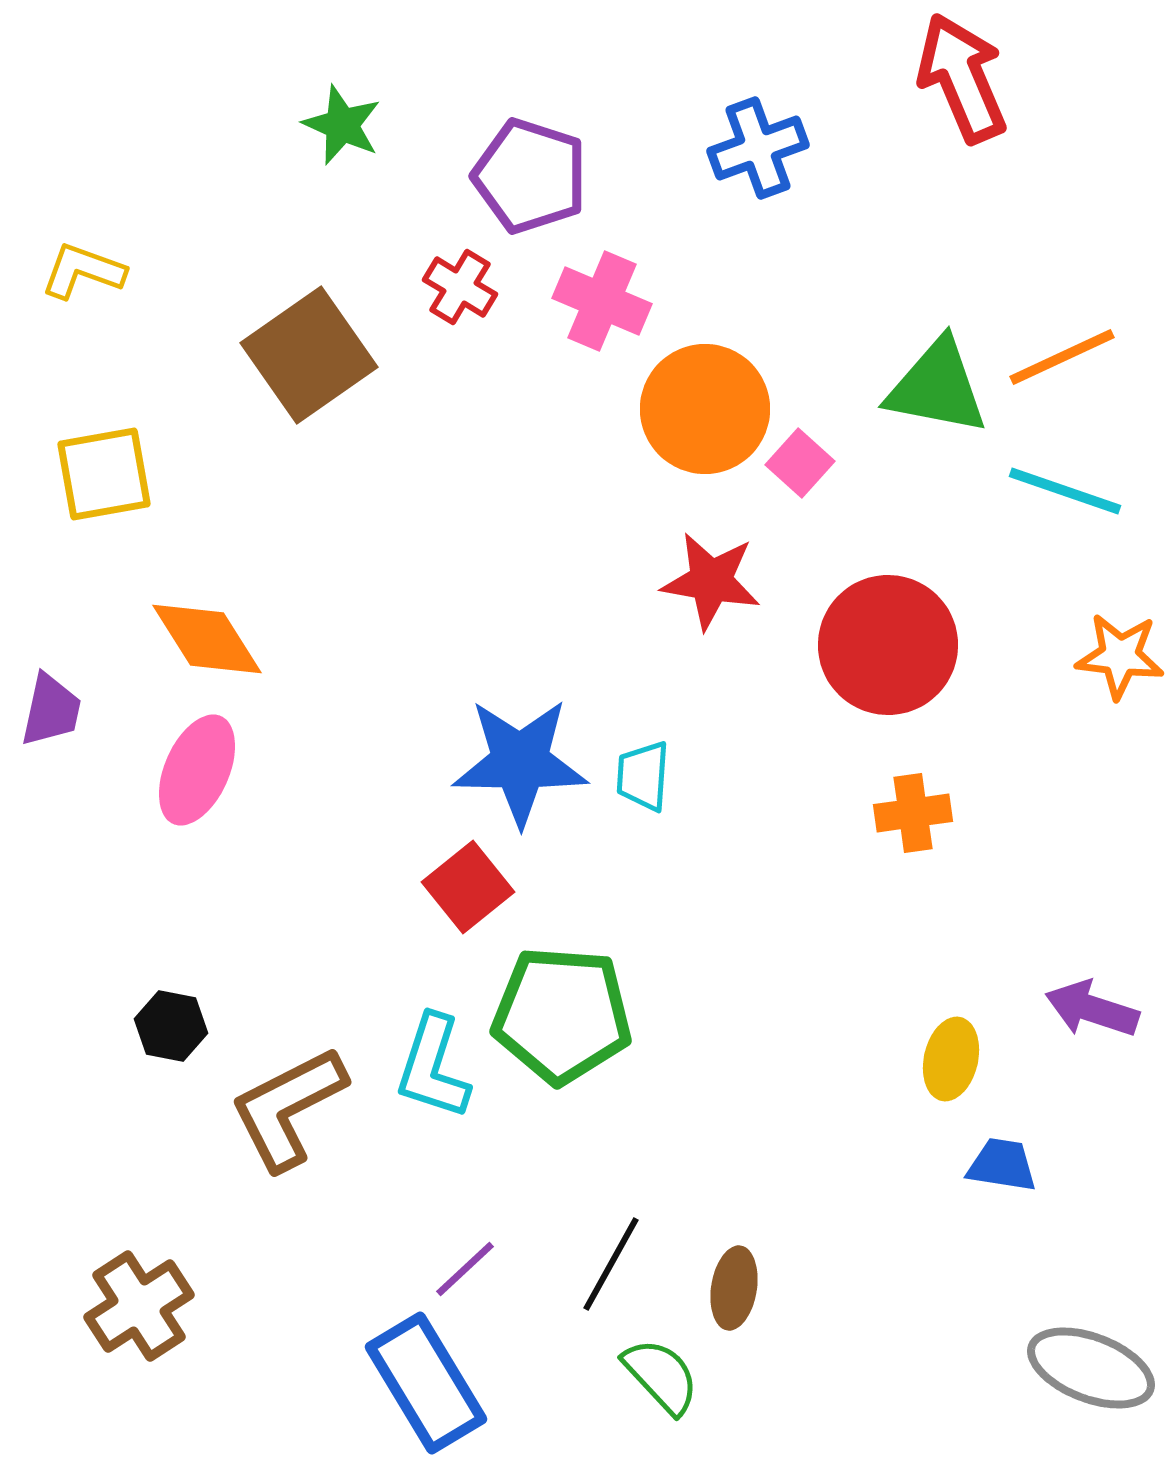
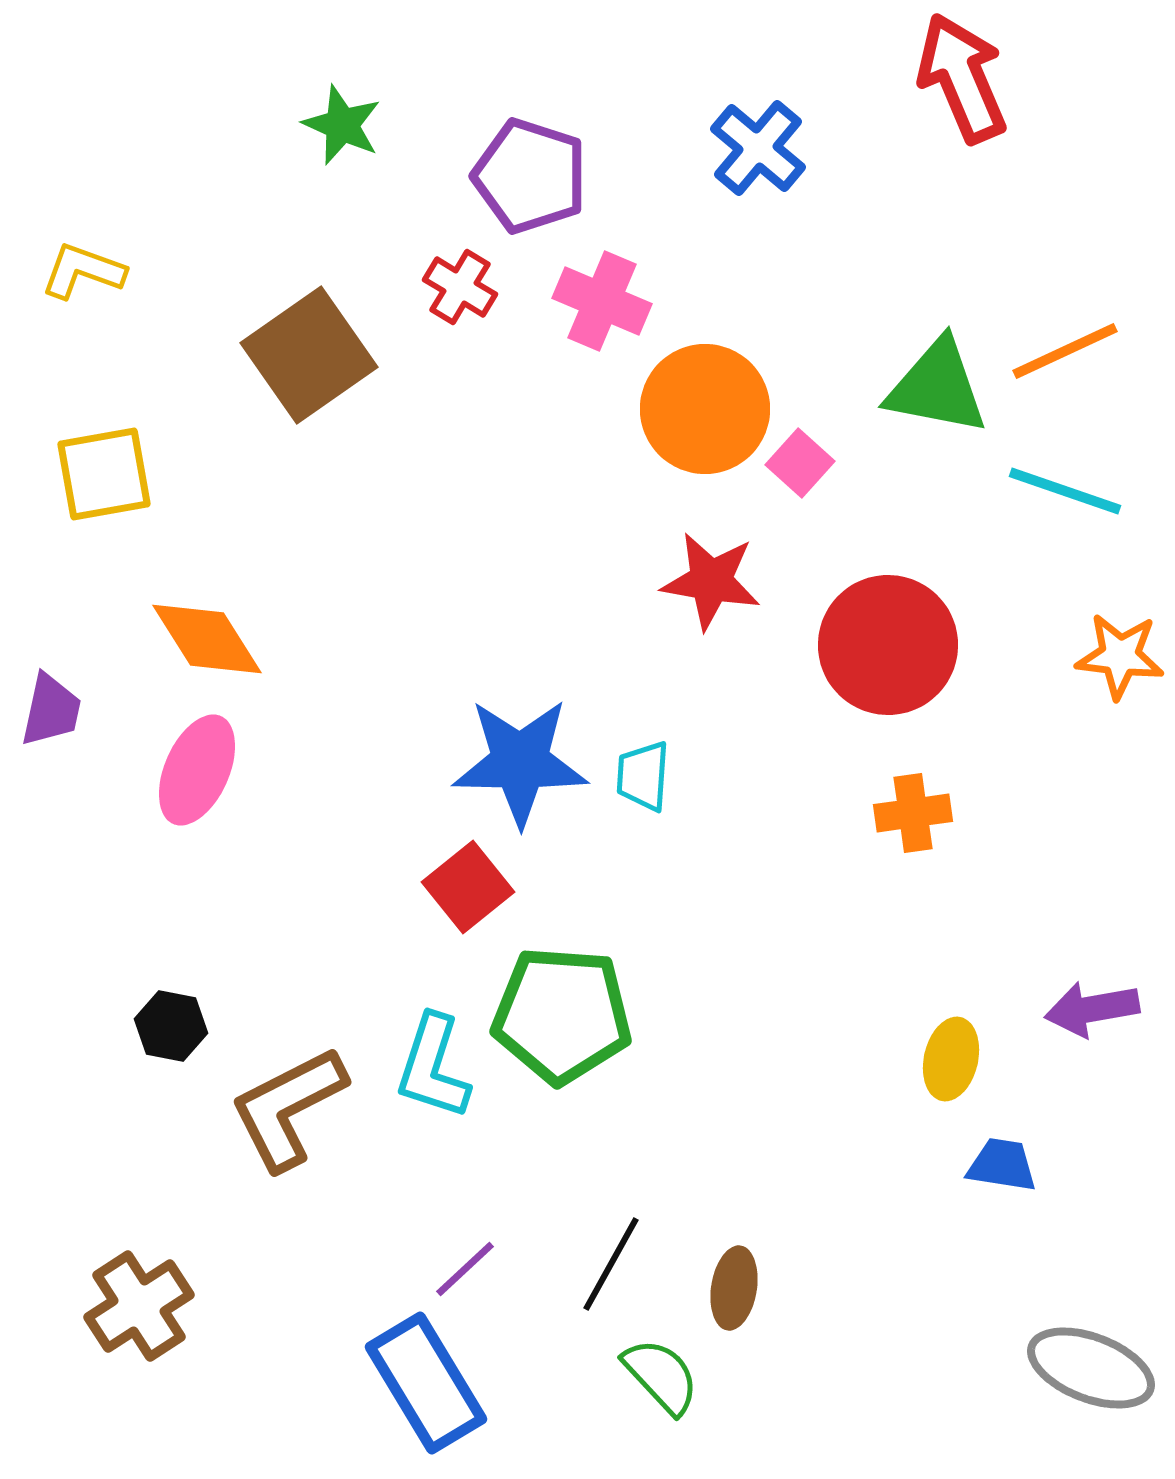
blue cross: rotated 30 degrees counterclockwise
orange line: moved 3 px right, 6 px up
purple arrow: rotated 28 degrees counterclockwise
